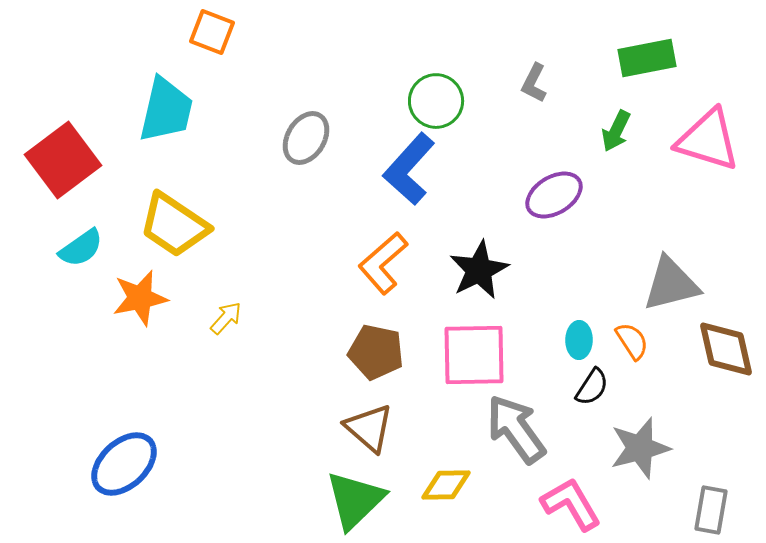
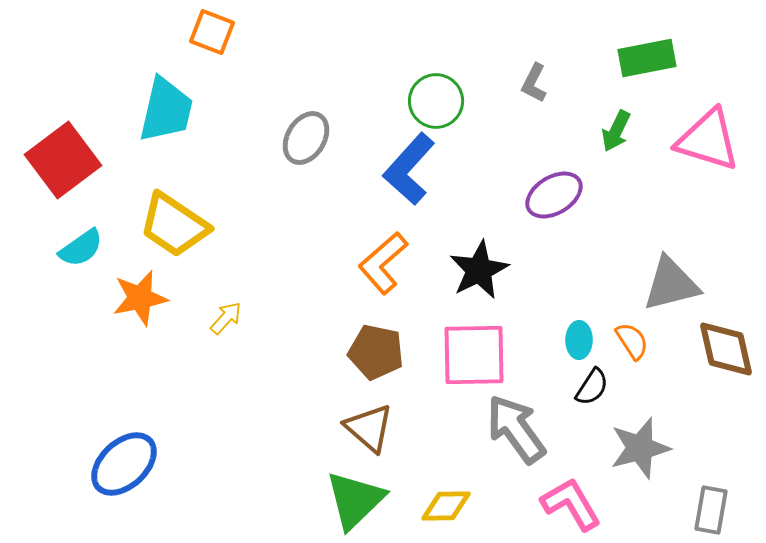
yellow diamond: moved 21 px down
